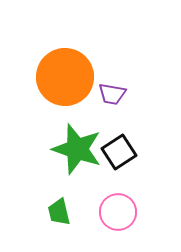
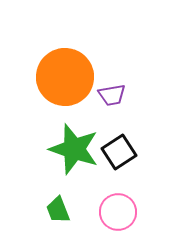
purple trapezoid: moved 1 px down; rotated 20 degrees counterclockwise
green star: moved 3 px left
green trapezoid: moved 1 px left, 2 px up; rotated 8 degrees counterclockwise
